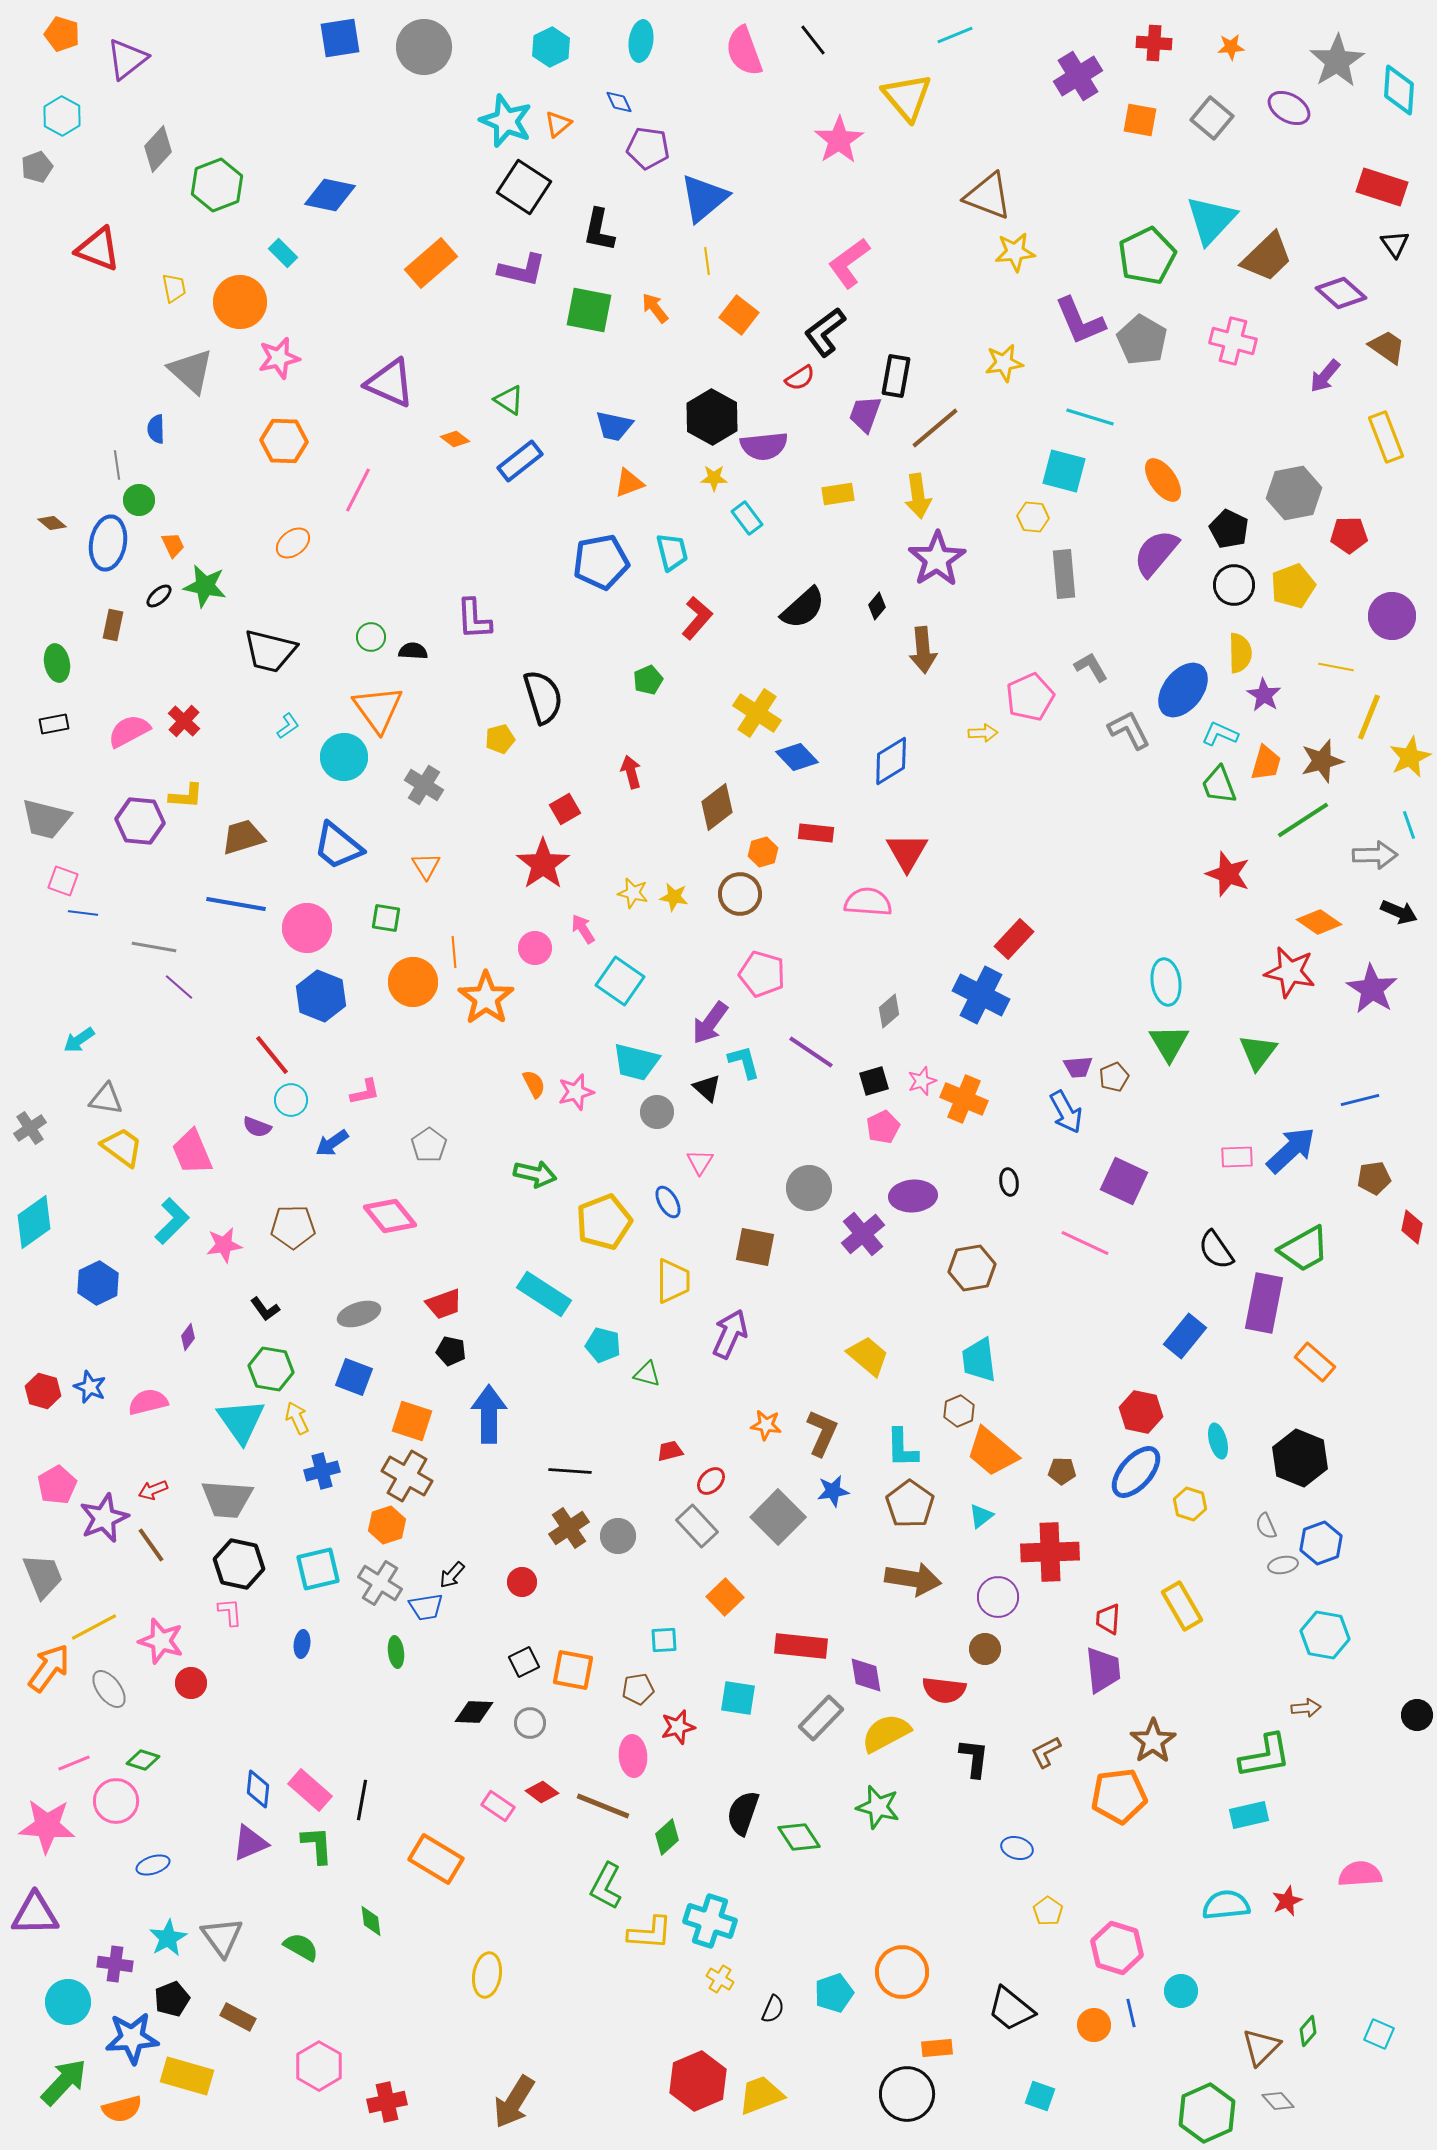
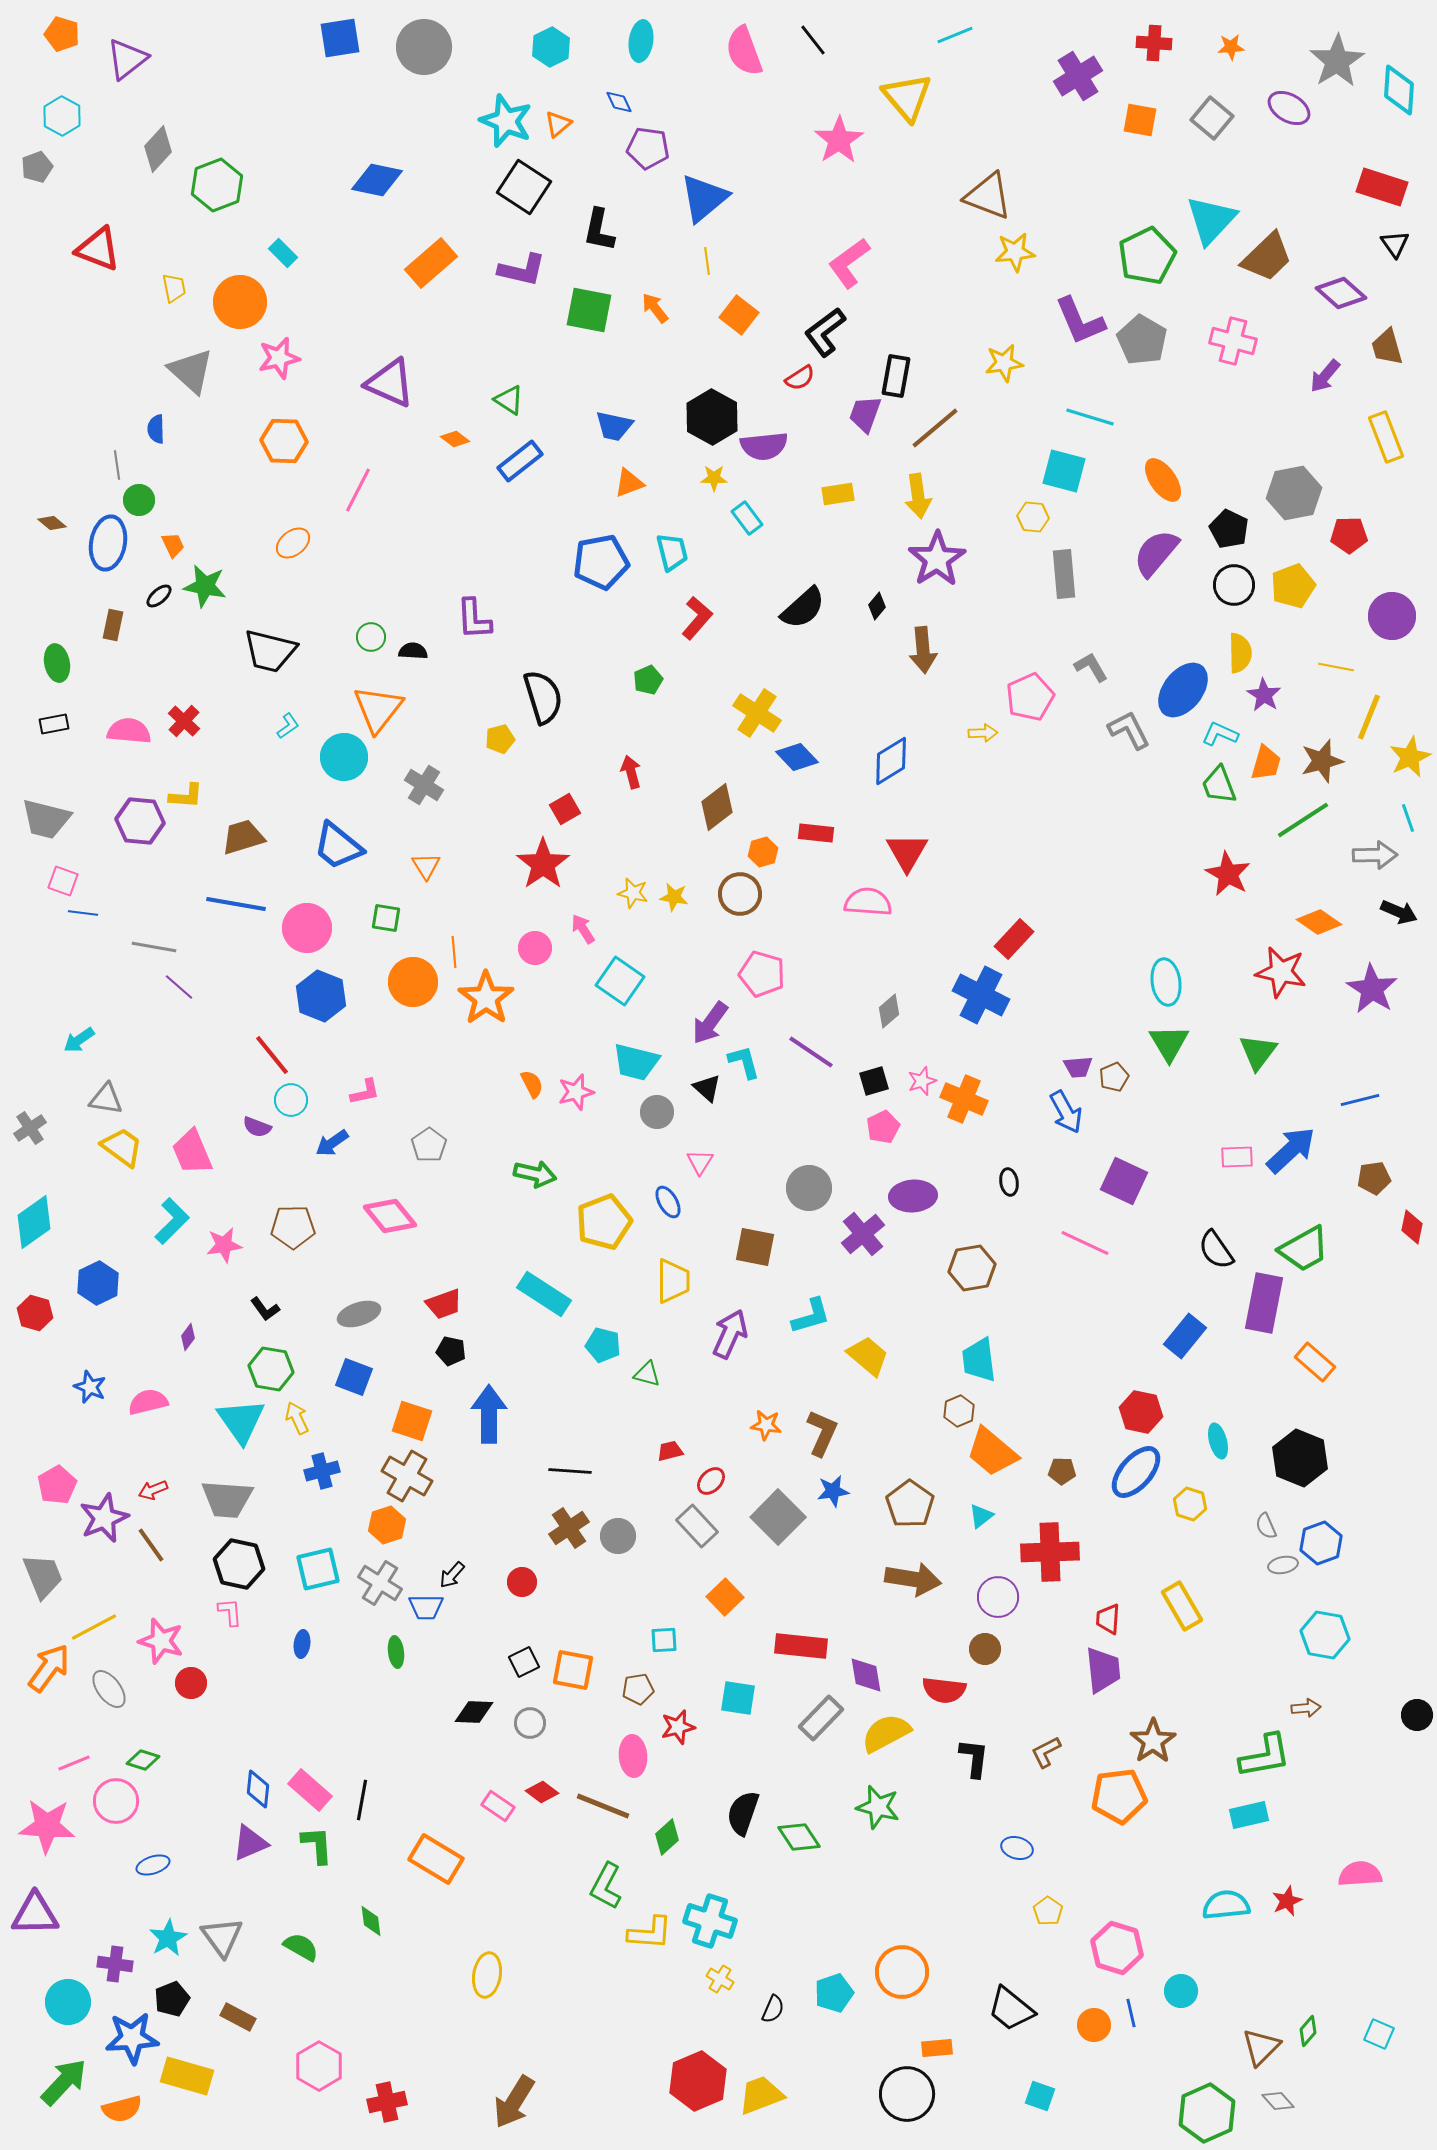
blue diamond at (330, 195): moved 47 px right, 15 px up
brown trapezoid at (1387, 347): rotated 141 degrees counterclockwise
orange triangle at (378, 709): rotated 14 degrees clockwise
pink semicircle at (129, 731): rotated 33 degrees clockwise
cyan line at (1409, 825): moved 1 px left, 7 px up
red star at (1228, 874): rotated 9 degrees clockwise
red star at (1290, 972): moved 9 px left
orange semicircle at (534, 1084): moved 2 px left
red hexagon at (43, 1391): moved 8 px left, 78 px up
cyan L-shape at (902, 1448): moved 91 px left, 132 px up; rotated 105 degrees counterclockwise
blue trapezoid at (426, 1607): rotated 9 degrees clockwise
